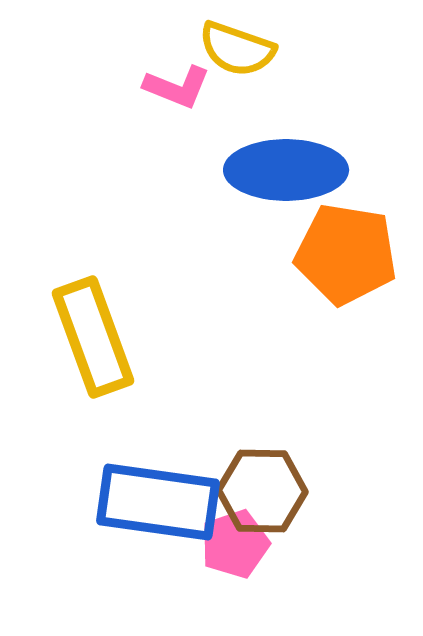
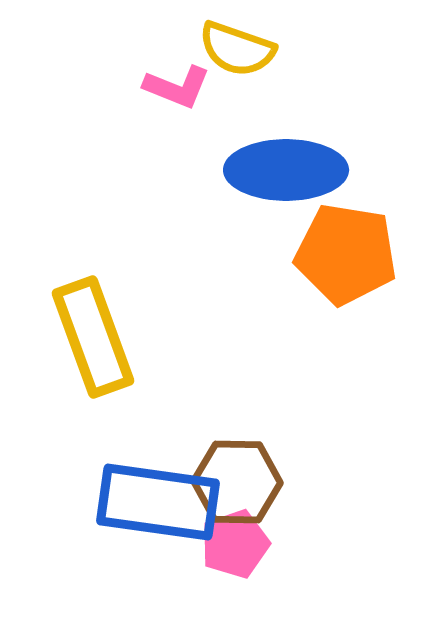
brown hexagon: moved 25 px left, 9 px up
